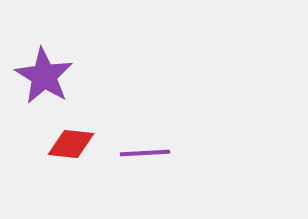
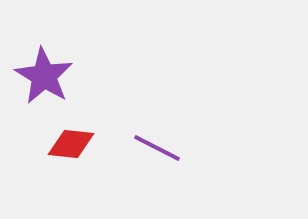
purple line: moved 12 px right, 5 px up; rotated 30 degrees clockwise
